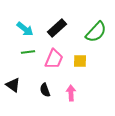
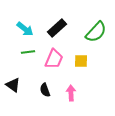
yellow square: moved 1 px right
